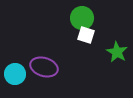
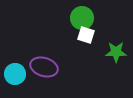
green star: moved 1 px left; rotated 30 degrees counterclockwise
